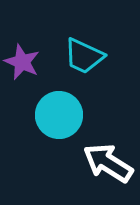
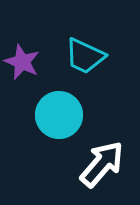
cyan trapezoid: moved 1 px right
white arrow: moved 6 px left, 1 px down; rotated 99 degrees clockwise
